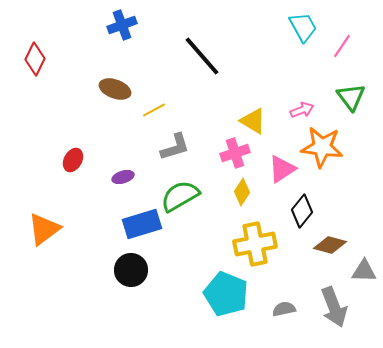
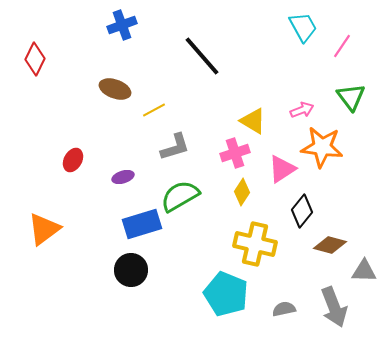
yellow cross: rotated 24 degrees clockwise
